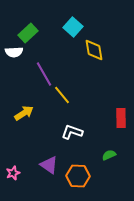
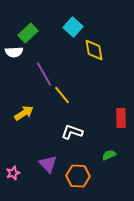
purple triangle: moved 1 px left, 1 px up; rotated 12 degrees clockwise
